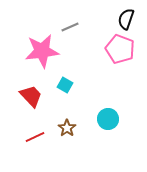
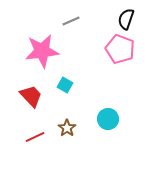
gray line: moved 1 px right, 6 px up
